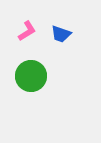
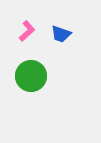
pink L-shape: rotated 10 degrees counterclockwise
